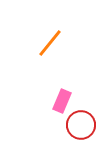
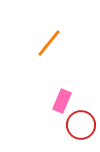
orange line: moved 1 px left
